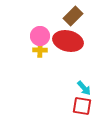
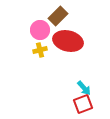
brown rectangle: moved 15 px left
pink circle: moved 6 px up
yellow cross: rotated 16 degrees counterclockwise
red square: moved 1 px right, 2 px up; rotated 30 degrees counterclockwise
